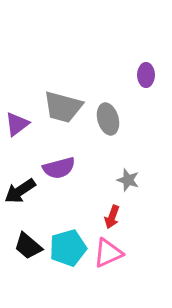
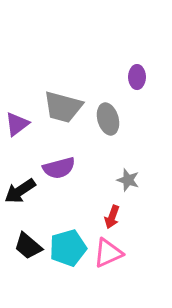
purple ellipse: moved 9 px left, 2 px down
